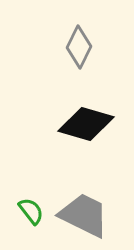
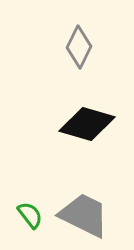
black diamond: moved 1 px right
green semicircle: moved 1 px left, 4 px down
